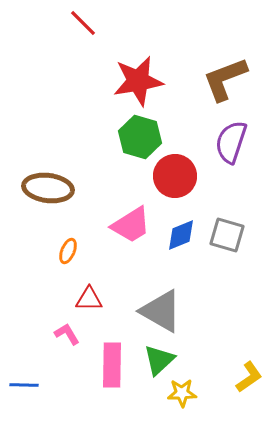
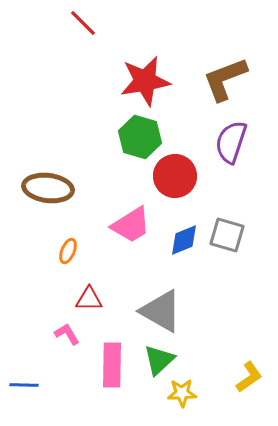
red star: moved 7 px right
blue diamond: moved 3 px right, 5 px down
